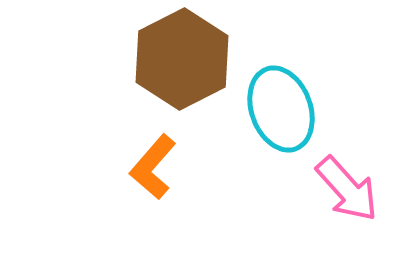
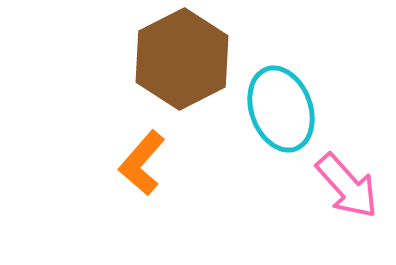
orange L-shape: moved 11 px left, 4 px up
pink arrow: moved 3 px up
